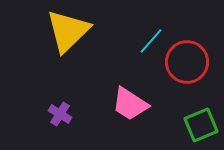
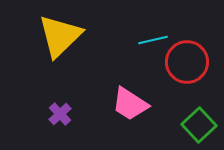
yellow triangle: moved 8 px left, 5 px down
cyan line: moved 2 px right, 1 px up; rotated 36 degrees clockwise
purple cross: rotated 15 degrees clockwise
green square: moved 2 px left; rotated 20 degrees counterclockwise
